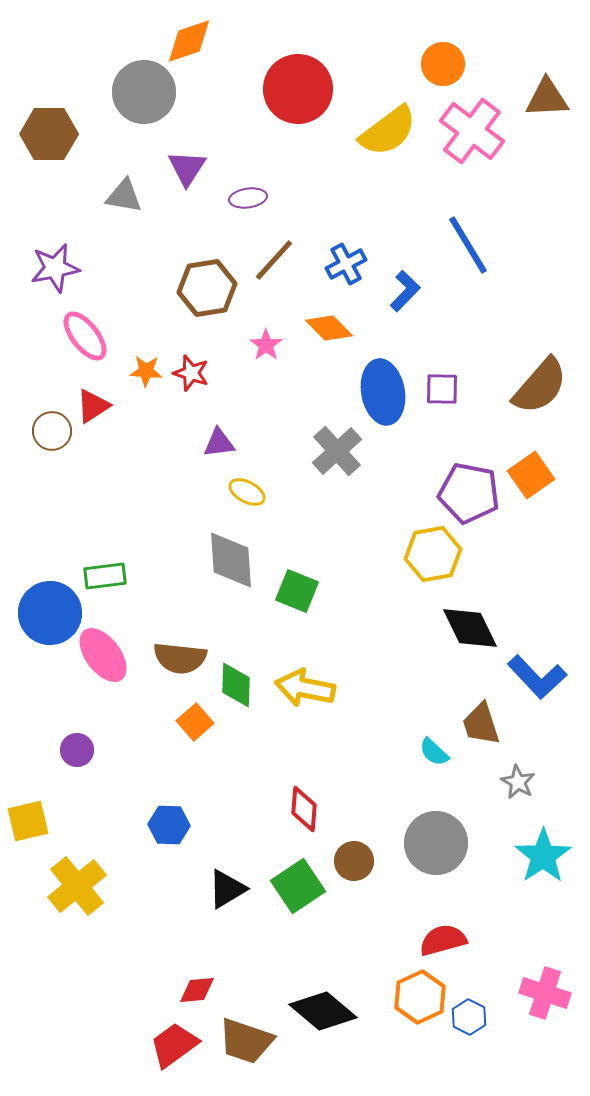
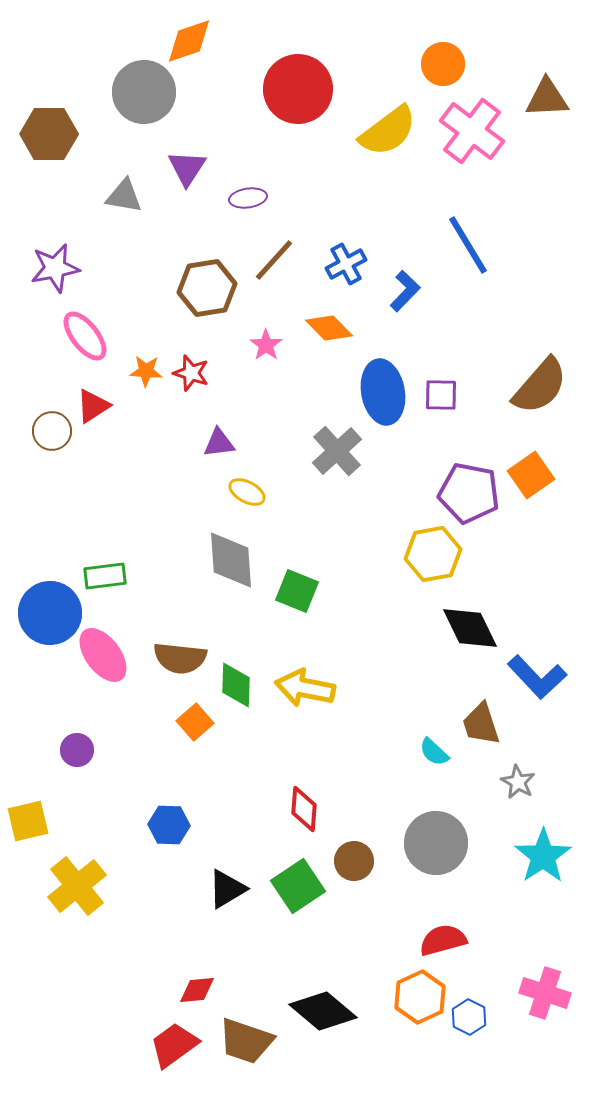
purple square at (442, 389): moved 1 px left, 6 px down
